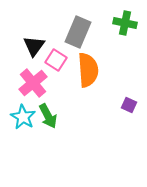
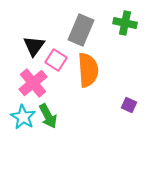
gray rectangle: moved 3 px right, 2 px up
